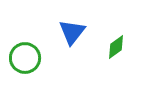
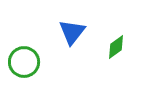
green circle: moved 1 px left, 4 px down
